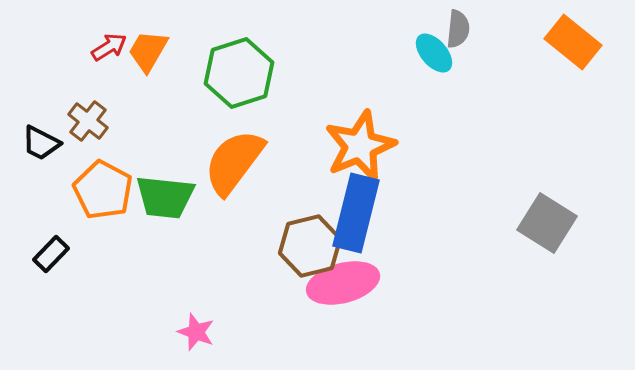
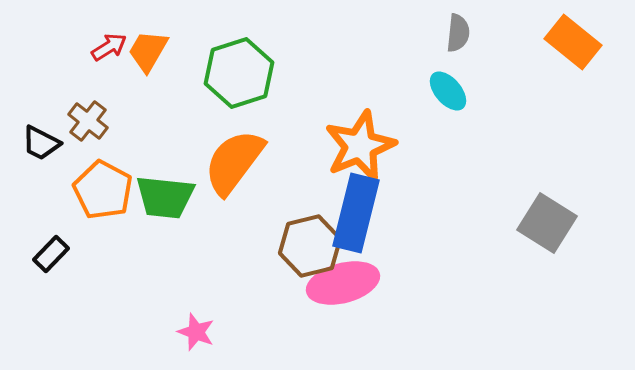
gray semicircle: moved 4 px down
cyan ellipse: moved 14 px right, 38 px down
